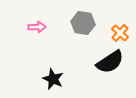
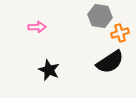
gray hexagon: moved 17 px right, 7 px up
orange cross: rotated 30 degrees clockwise
black star: moved 4 px left, 9 px up
